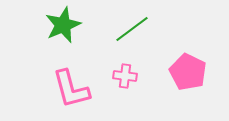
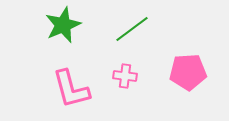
pink pentagon: rotated 30 degrees counterclockwise
